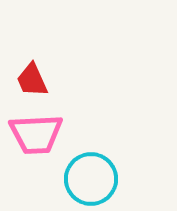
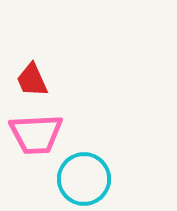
cyan circle: moved 7 px left
